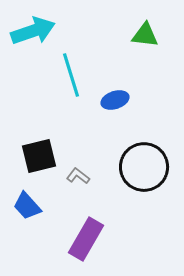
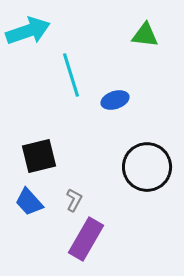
cyan arrow: moved 5 px left
black circle: moved 3 px right
gray L-shape: moved 4 px left, 24 px down; rotated 80 degrees clockwise
blue trapezoid: moved 2 px right, 4 px up
